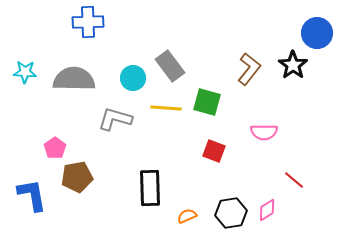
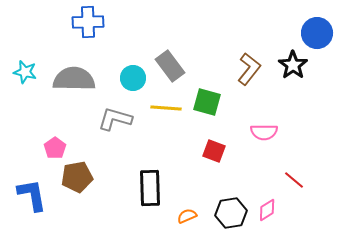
cyan star: rotated 10 degrees clockwise
